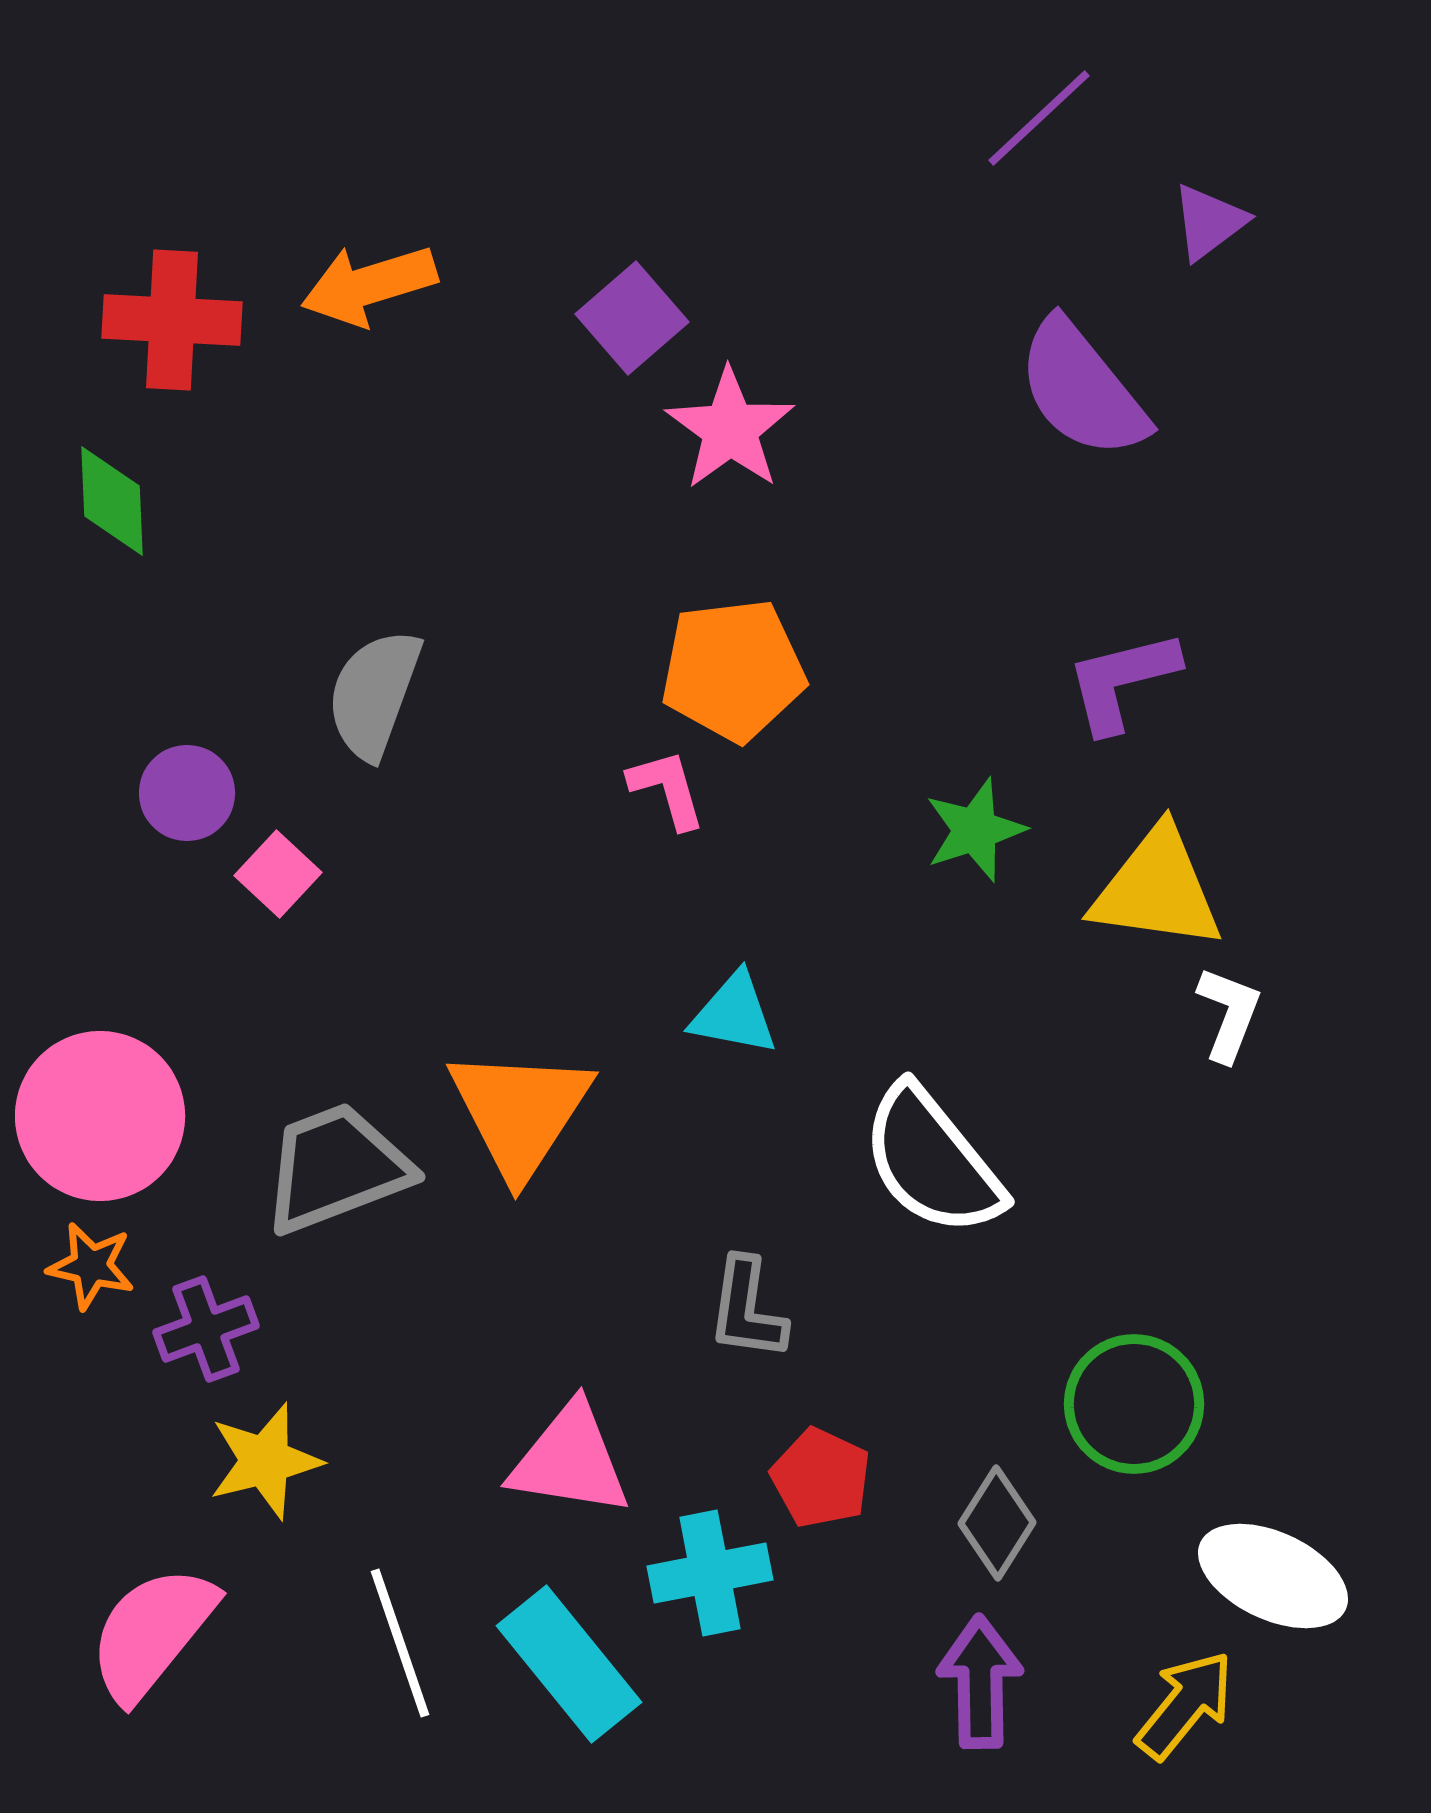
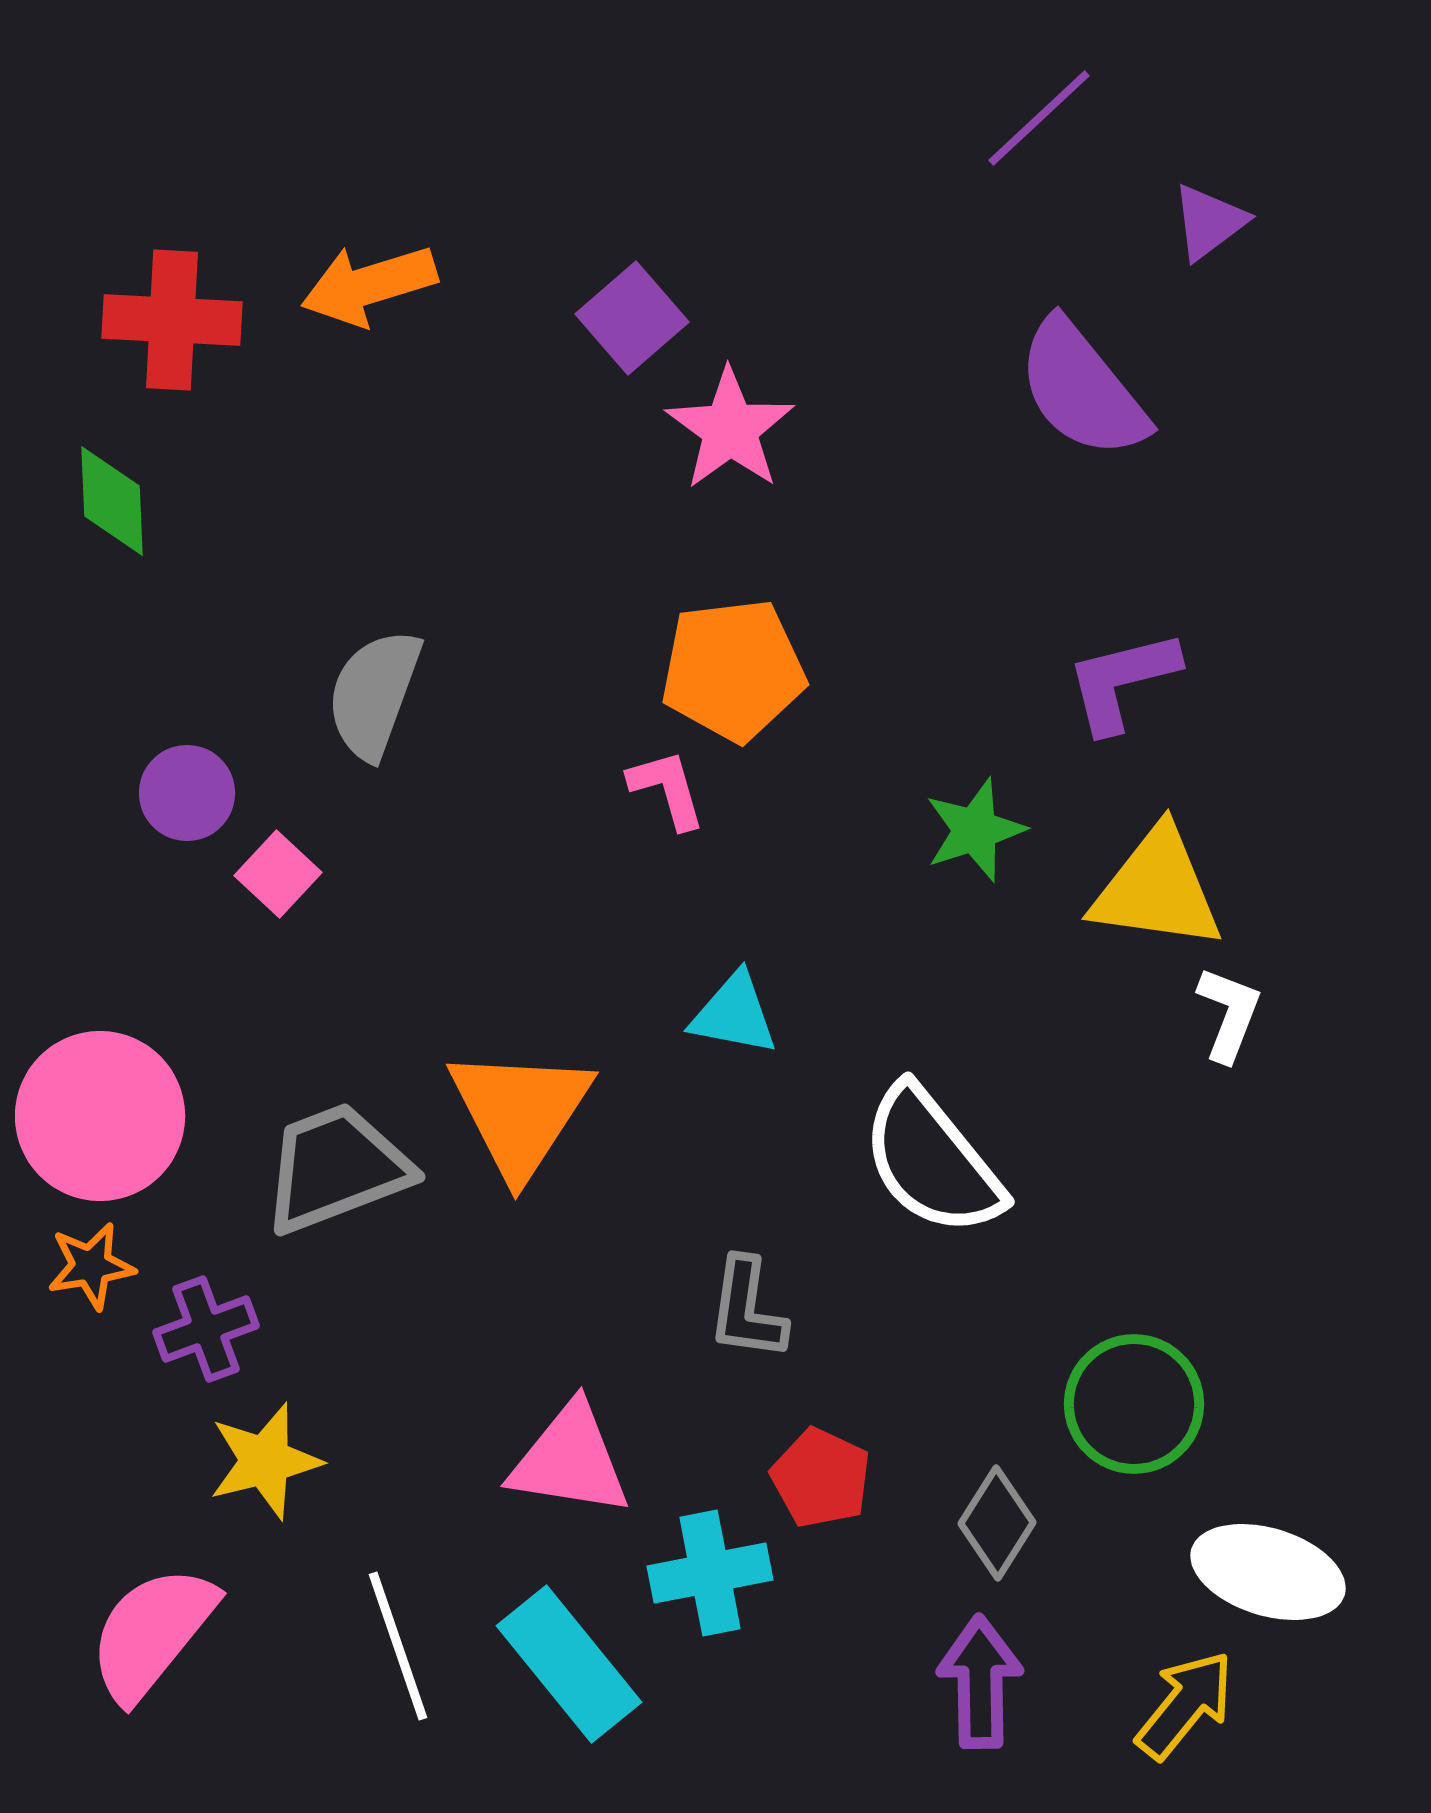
orange star: rotated 22 degrees counterclockwise
white ellipse: moved 5 px left, 4 px up; rotated 8 degrees counterclockwise
white line: moved 2 px left, 3 px down
